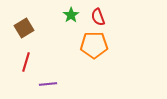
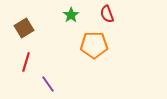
red semicircle: moved 9 px right, 3 px up
purple line: rotated 60 degrees clockwise
